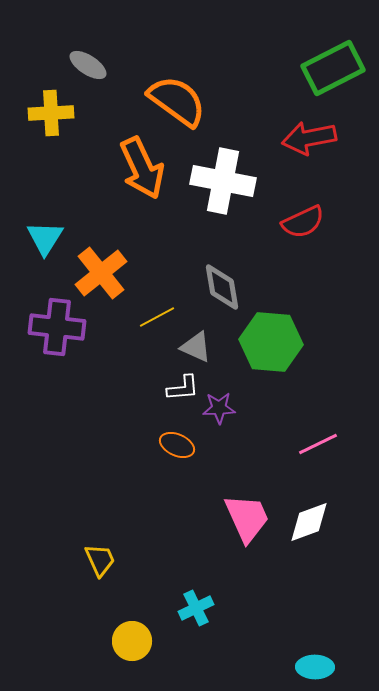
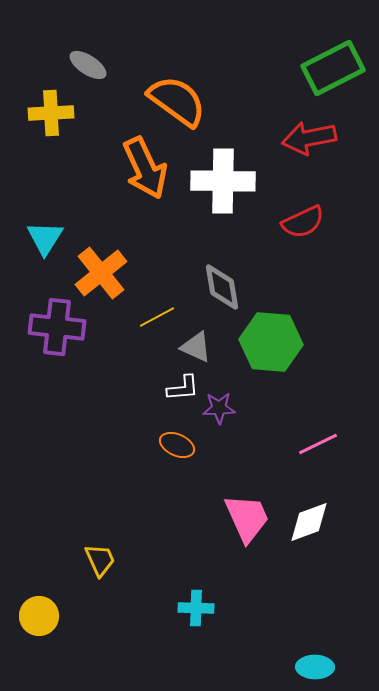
orange arrow: moved 3 px right
white cross: rotated 10 degrees counterclockwise
cyan cross: rotated 28 degrees clockwise
yellow circle: moved 93 px left, 25 px up
